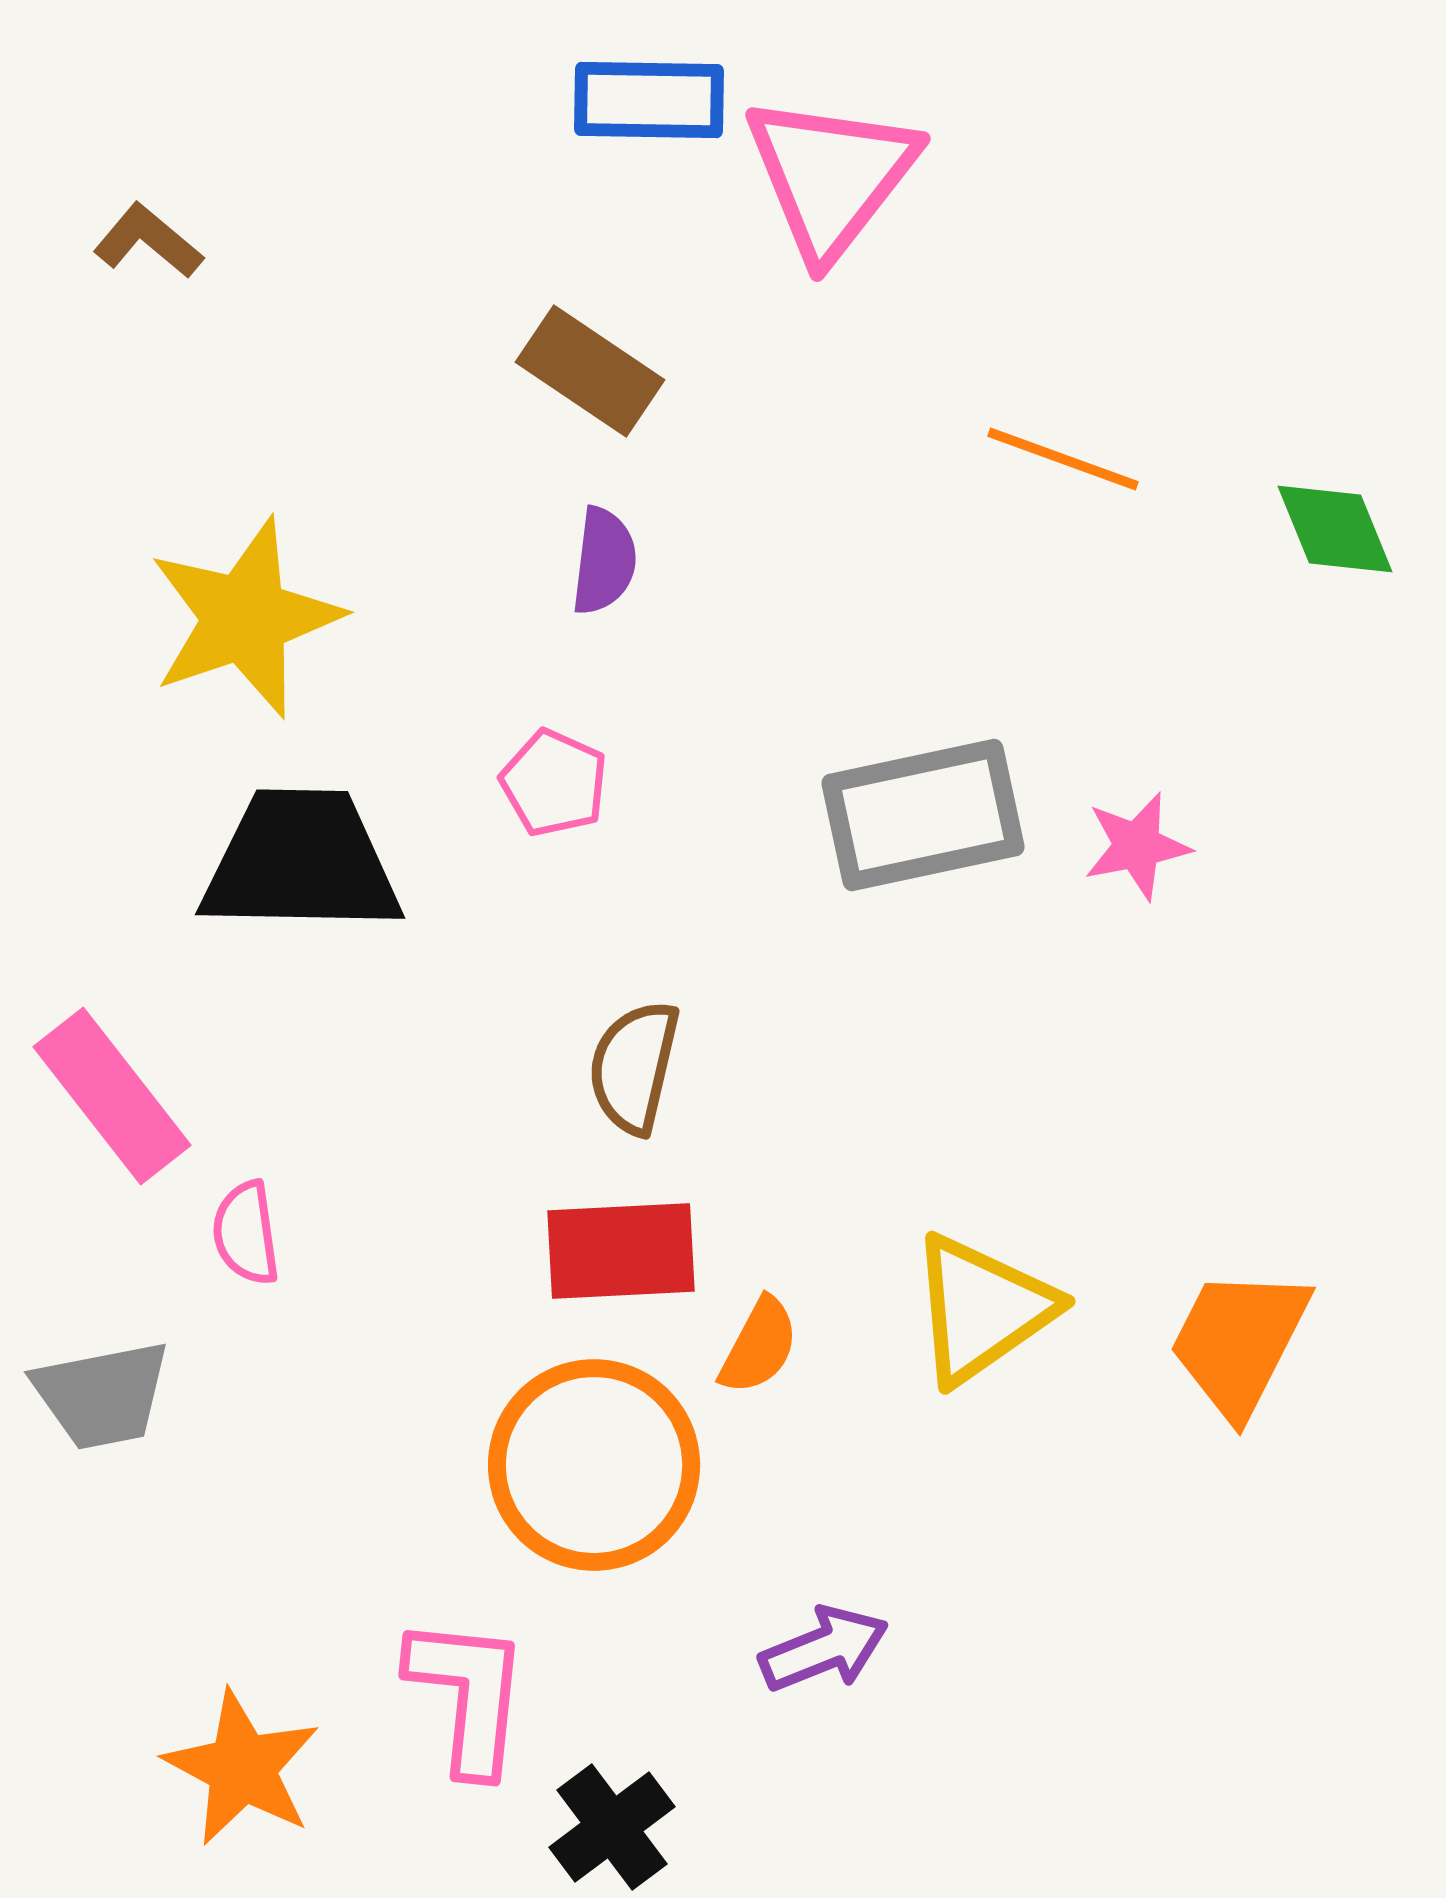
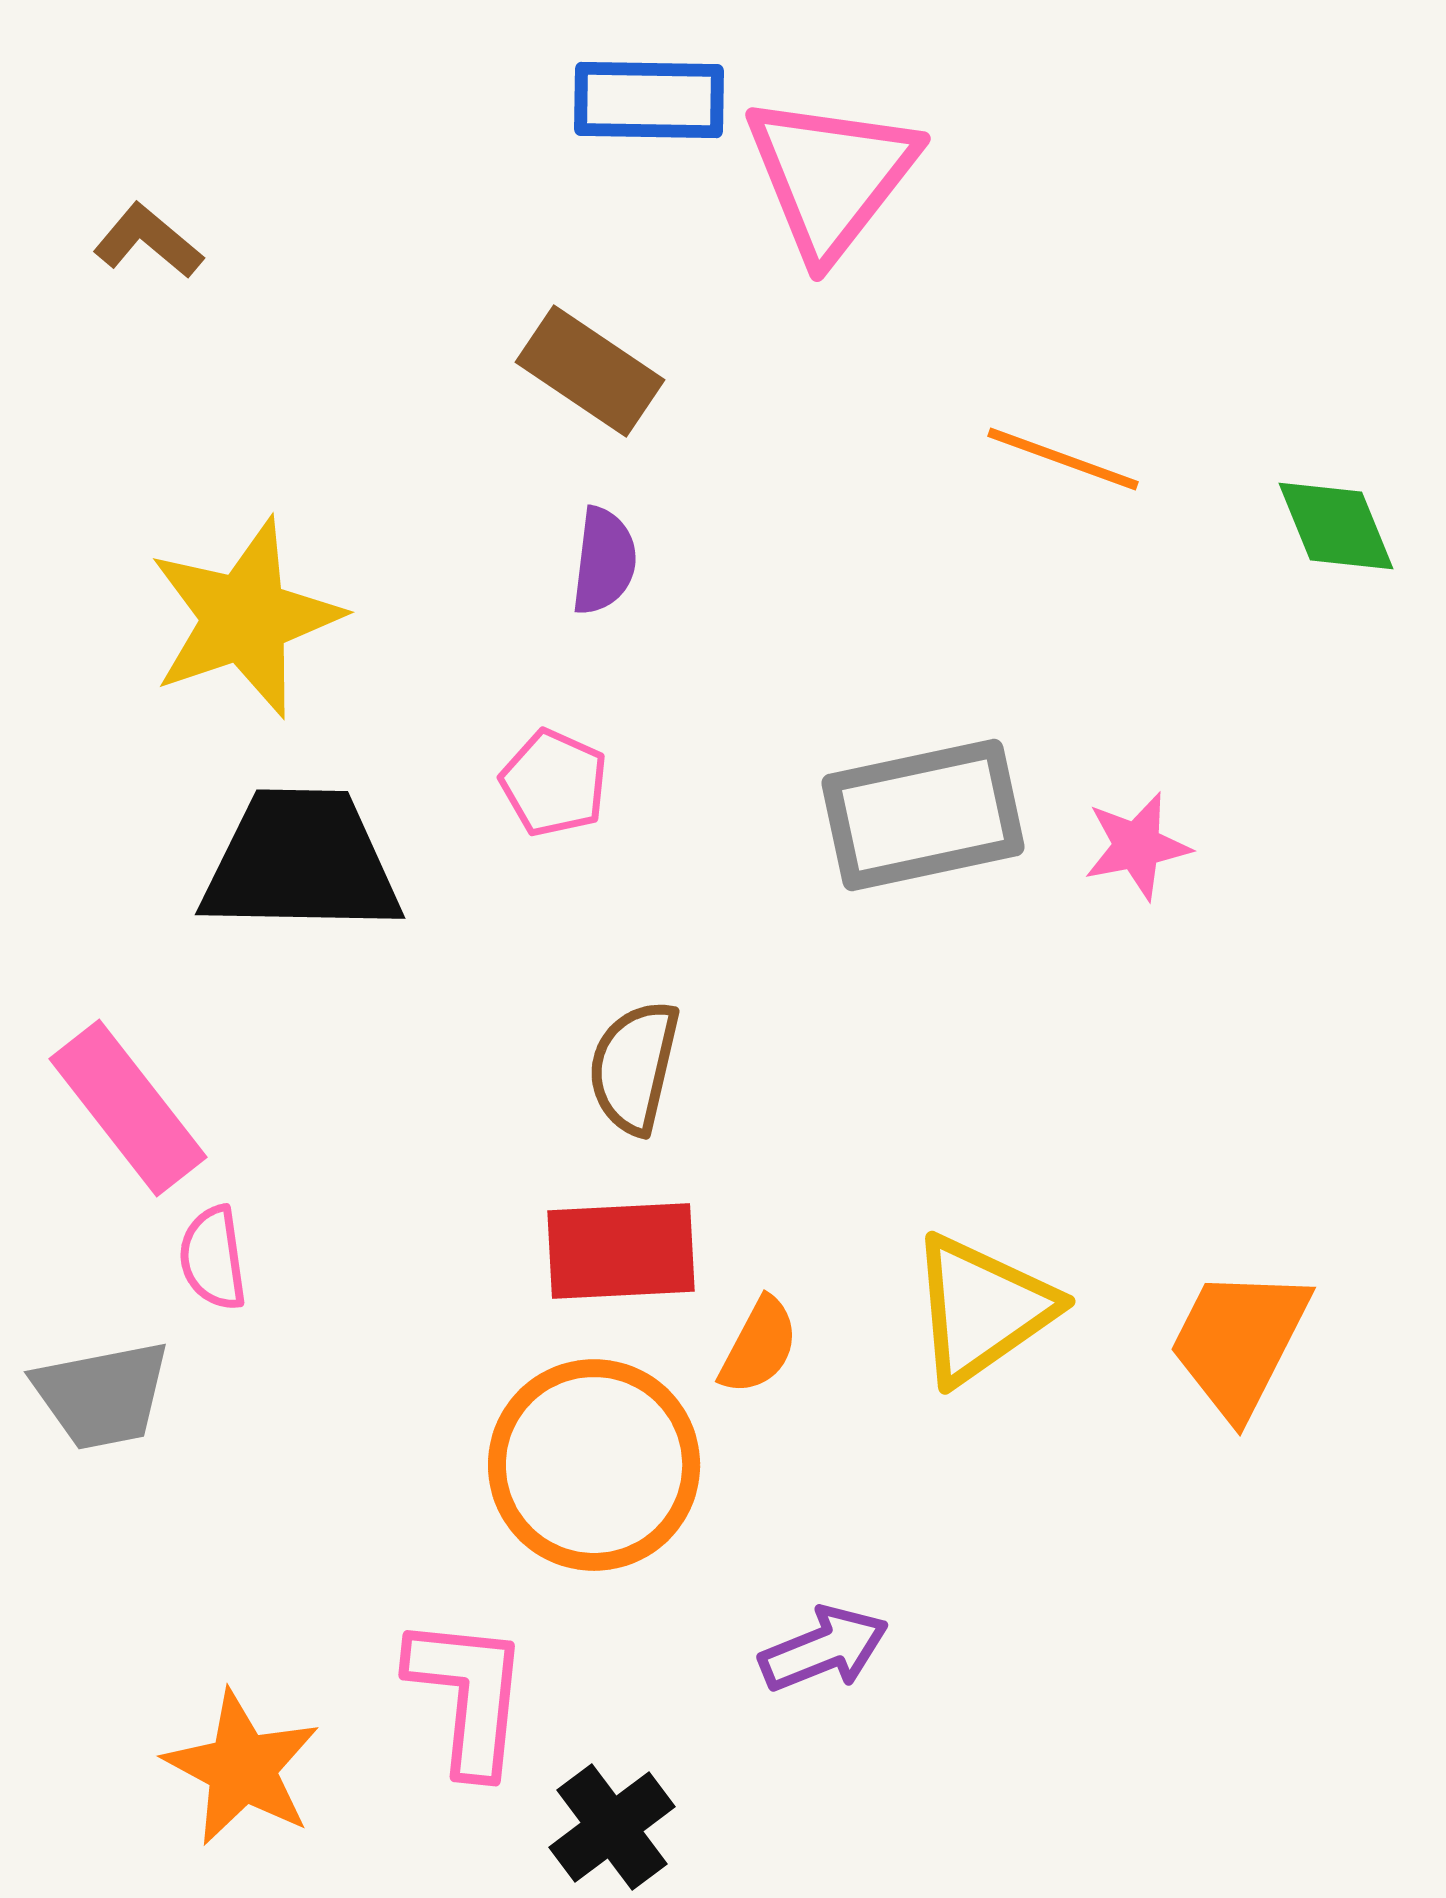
green diamond: moved 1 px right, 3 px up
pink rectangle: moved 16 px right, 12 px down
pink semicircle: moved 33 px left, 25 px down
